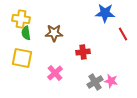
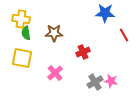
red line: moved 1 px right, 1 px down
red cross: rotated 16 degrees counterclockwise
